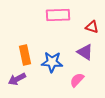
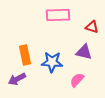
purple triangle: moved 1 px left; rotated 18 degrees counterclockwise
